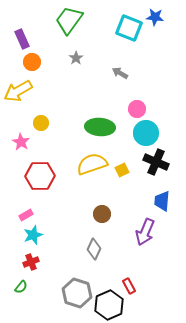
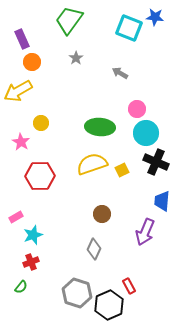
pink rectangle: moved 10 px left, 2 px down
